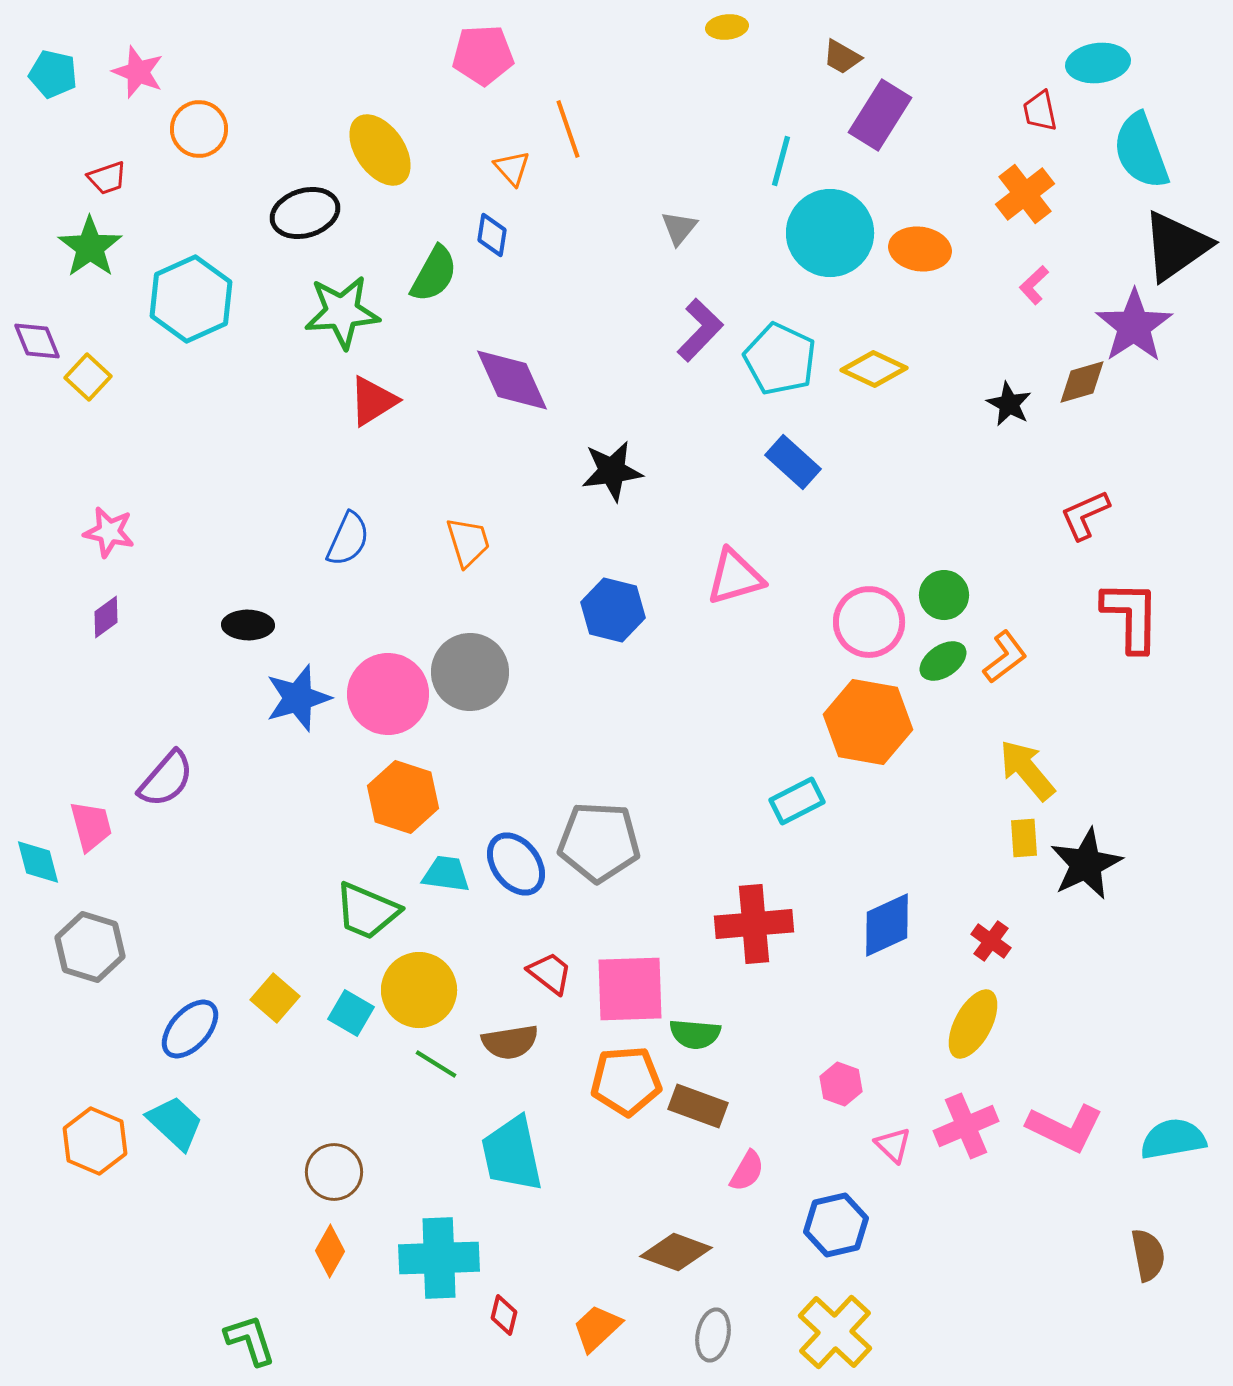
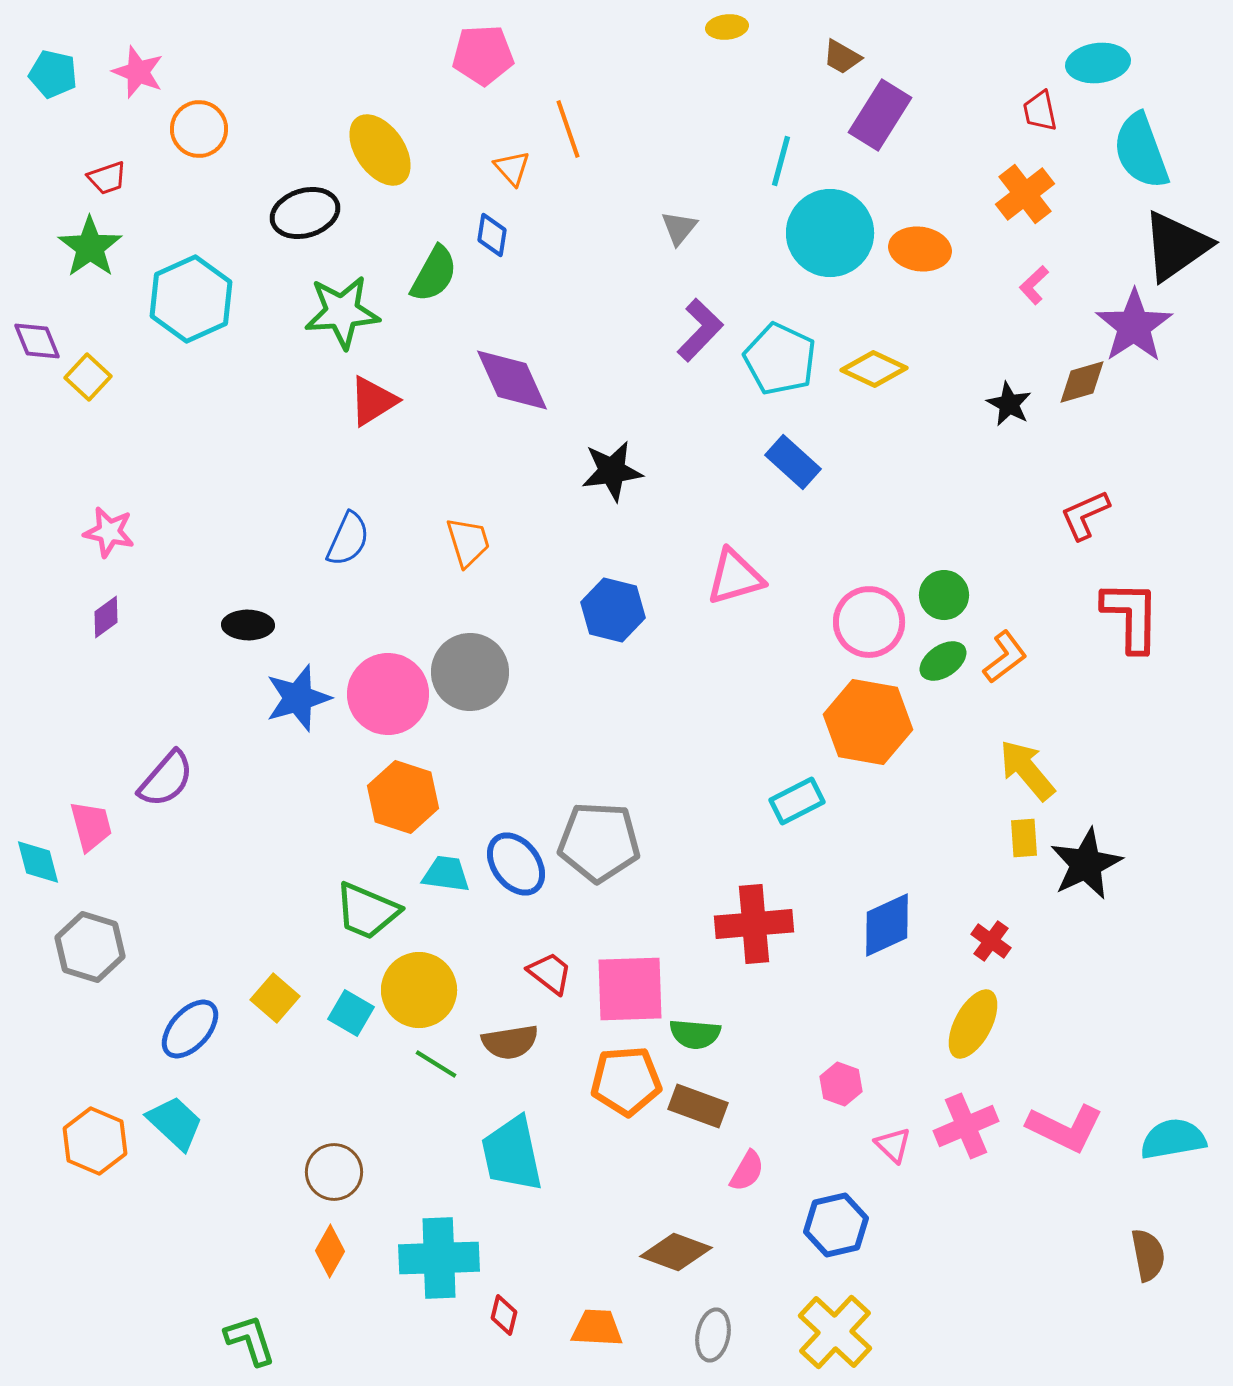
orange trapezoid at (597, 1328): rotated 46 degrees clockwise
